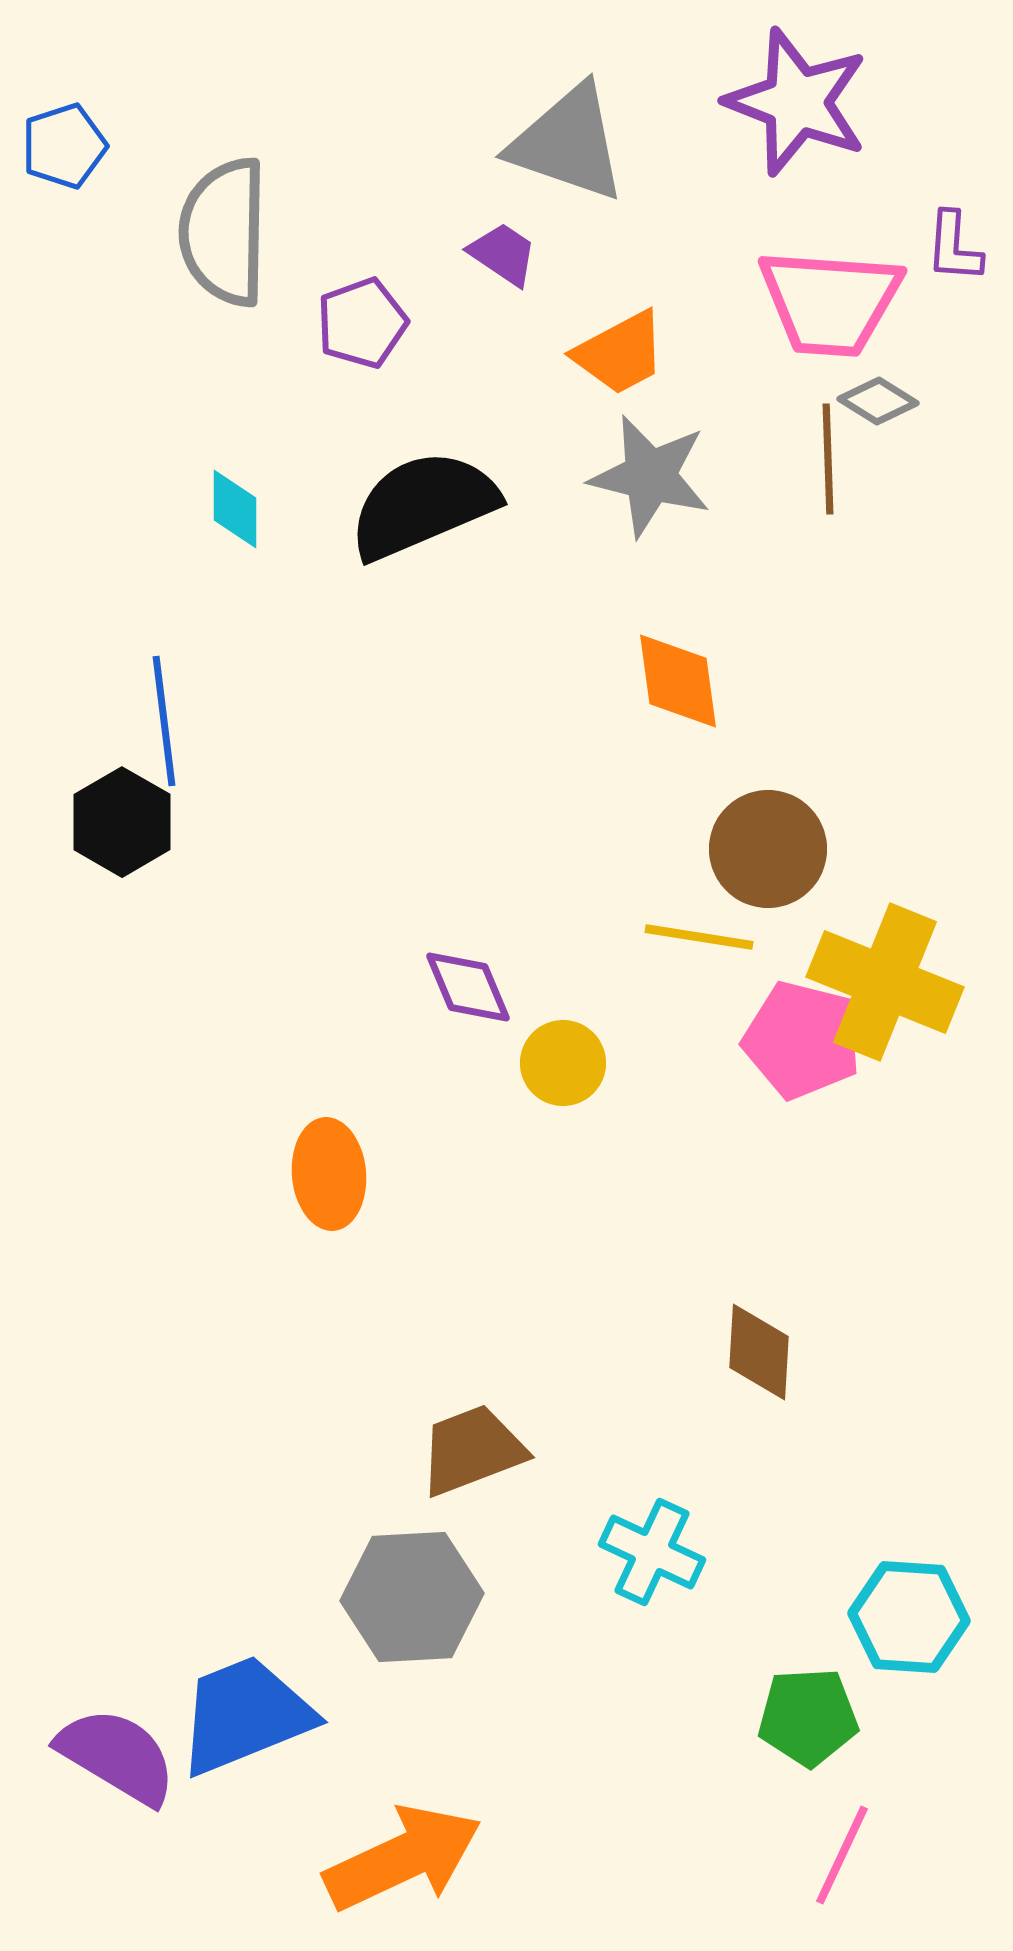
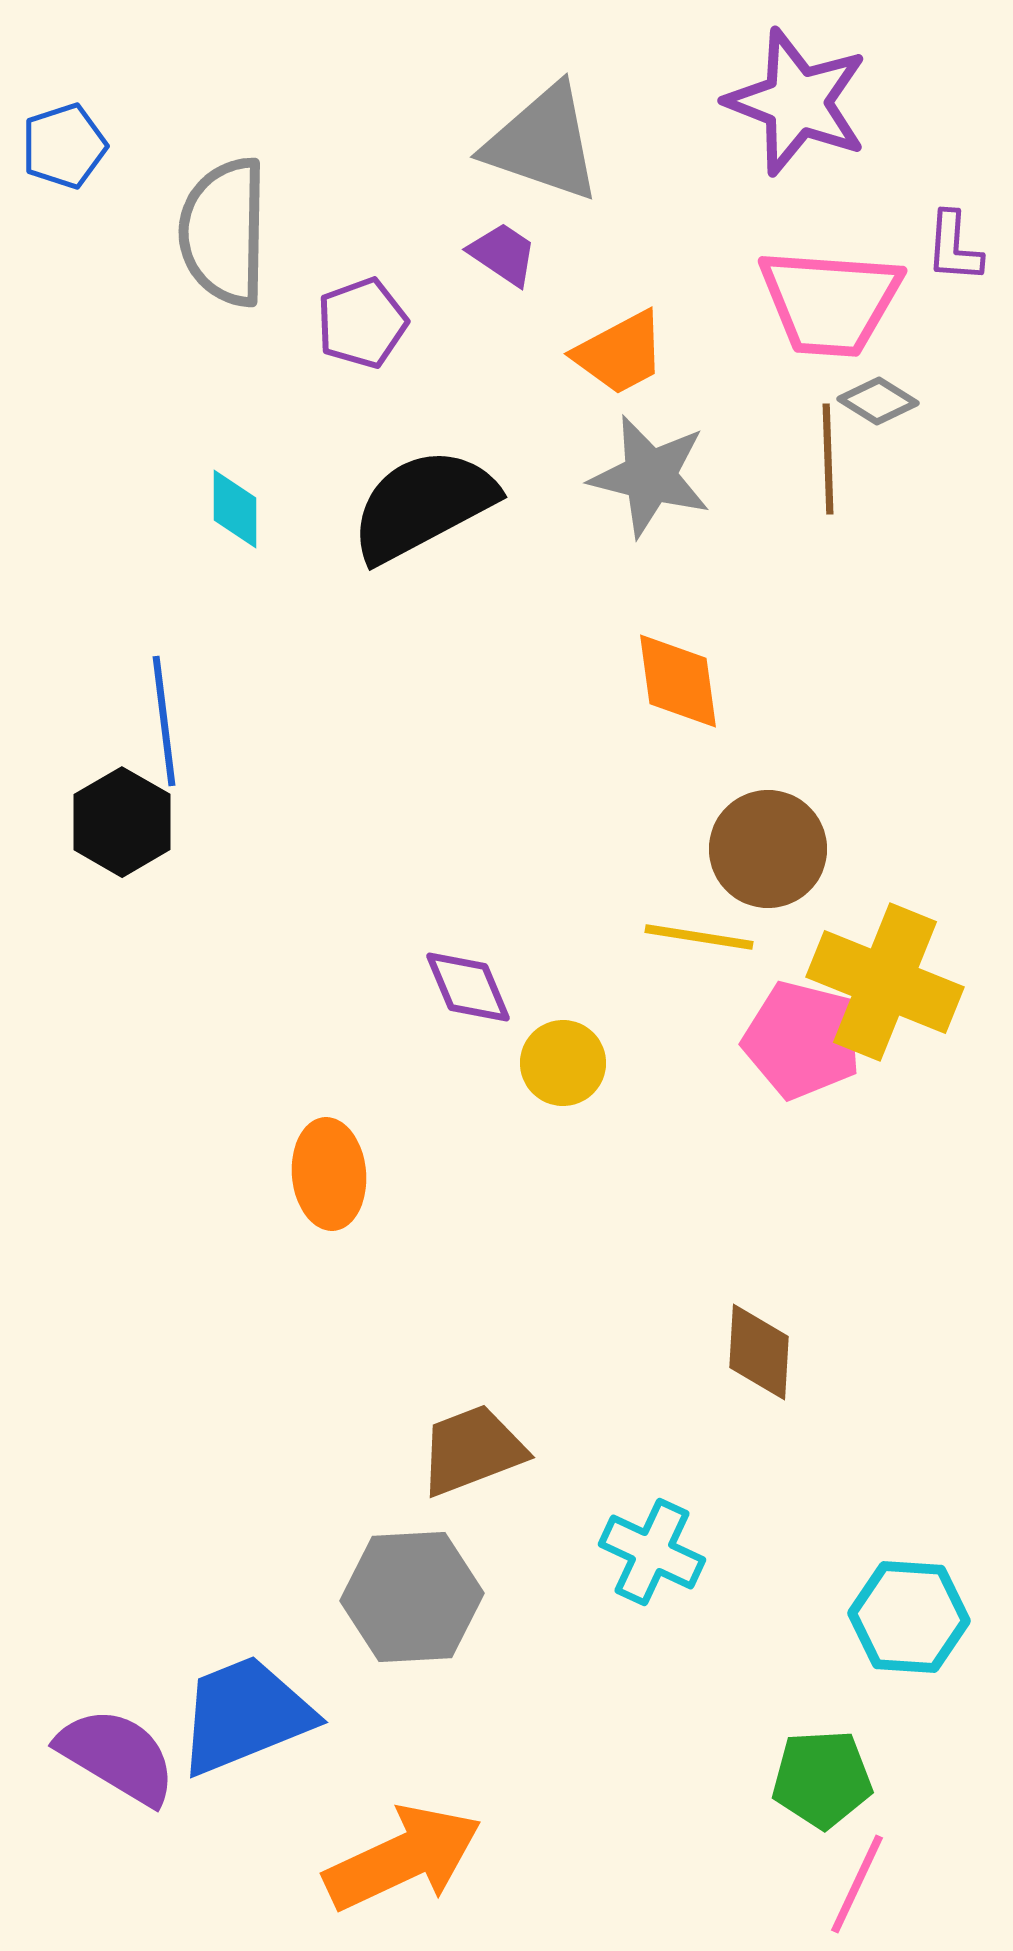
gray triangle: moved 25 px left
black semicircle: rotated 5 degrees counterclockwise
green pentagon: moved 14 px right, 62 px down
pink line: moved 15 px right, 29 px down
